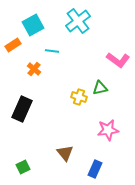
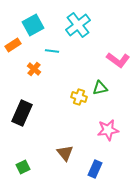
cyan cross: moved 4 px down
black rectangle: moved 4 px down
